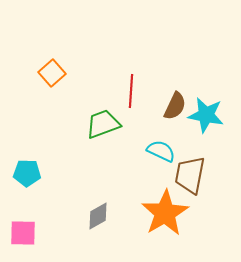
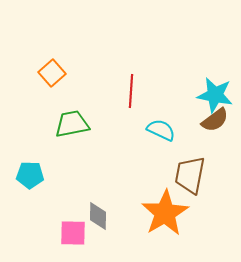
brown semicircle: moved 40 px right, 14 px down; rotated 28 degrees clockwise
cyan star: moved 9 px right, 20 px up
green trapezoid: moved 31 px left; rotated 9 degrees clockwise
cyan semicircle: moved 21 px up
cyan pentagon: moved 3 px right, 2 px down
gray diamond: rotated 60 degrees counterclockwise
pink square: moved 50 px right
